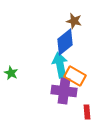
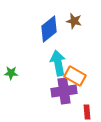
blue diamond: moved 16 px left, 13 px up
cyan arrow: moved 2 px left, 2 px up
green star: rotated 24 degrees counterclockwise
purple cross: rotated 15 degrees counterclockwise
